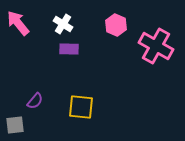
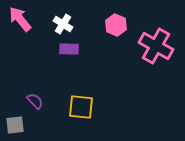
pink arrow: moved 2 px right, 4 px up
purple semicircle: rotated 84 degrees counterclockwise
